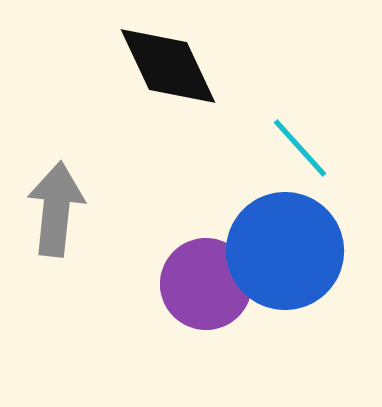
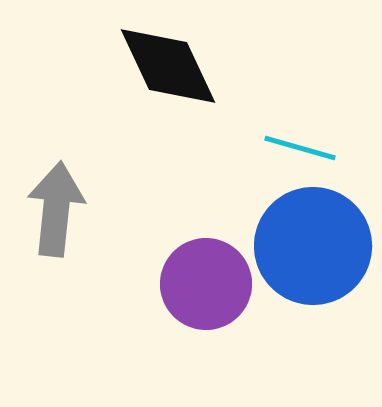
cyan line: rotated 32 degrees counterclockwise
blue circle: moved 28 px right, 5 px up
